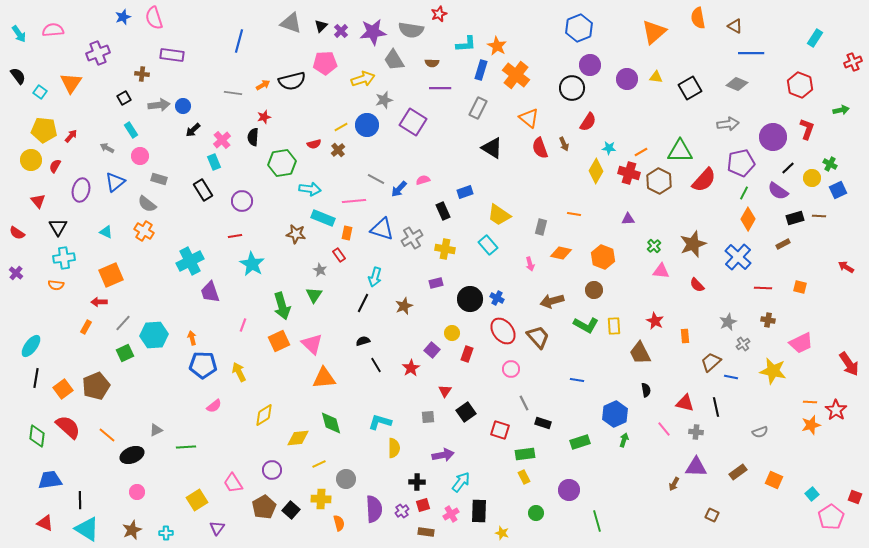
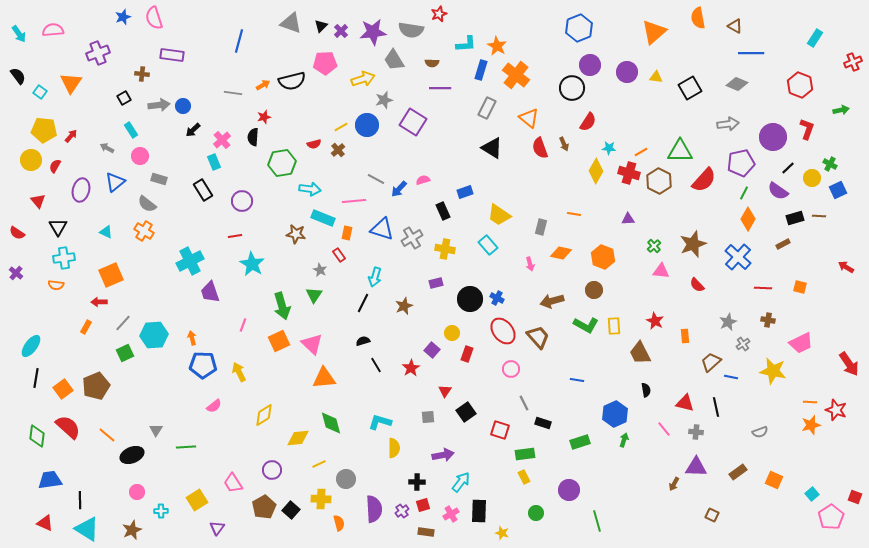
purple circle at (627, 79): moved 7 px up
gray rectangle at (478, 108): moved 9 px right
red star at (836, 410): rotated 15 degrees counterclockwise
gray triangle at (156, 430): rotated 32 degrees counterclockwise
cyan cross at (166, 533): moved 5 px left, 22 px up
